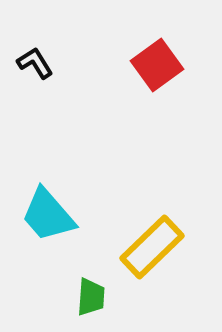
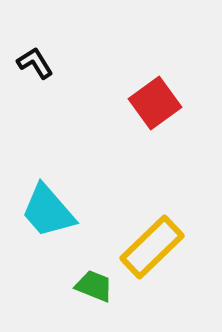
red square: moved 2 px left, 38 px down
cyan trapezoid: moved 4 px up
green trapezoid: moved 3 px right, 11 px up; rotated 72 degrees counterclockwise
